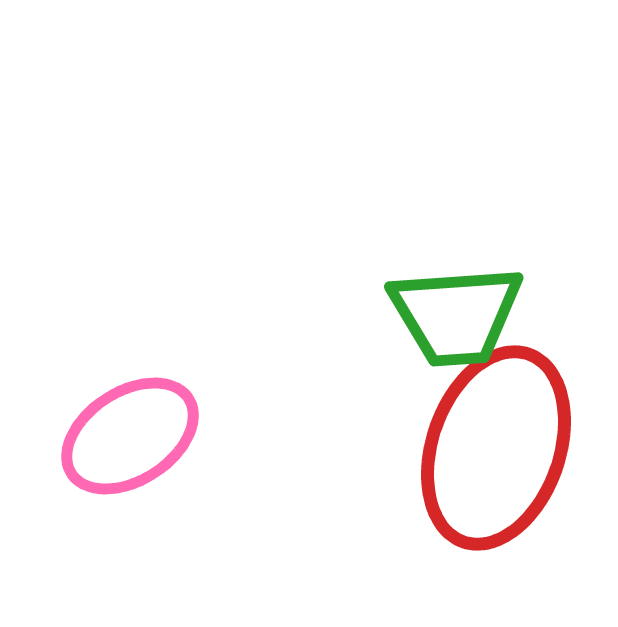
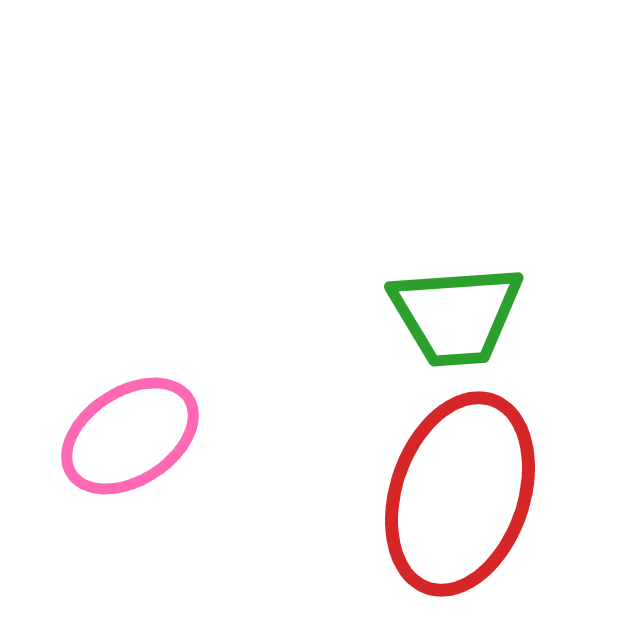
red ellipse: moved 36 px left, 46 px down
